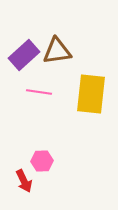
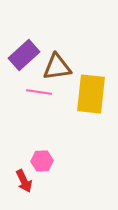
brown triangle: moved 16 px down
